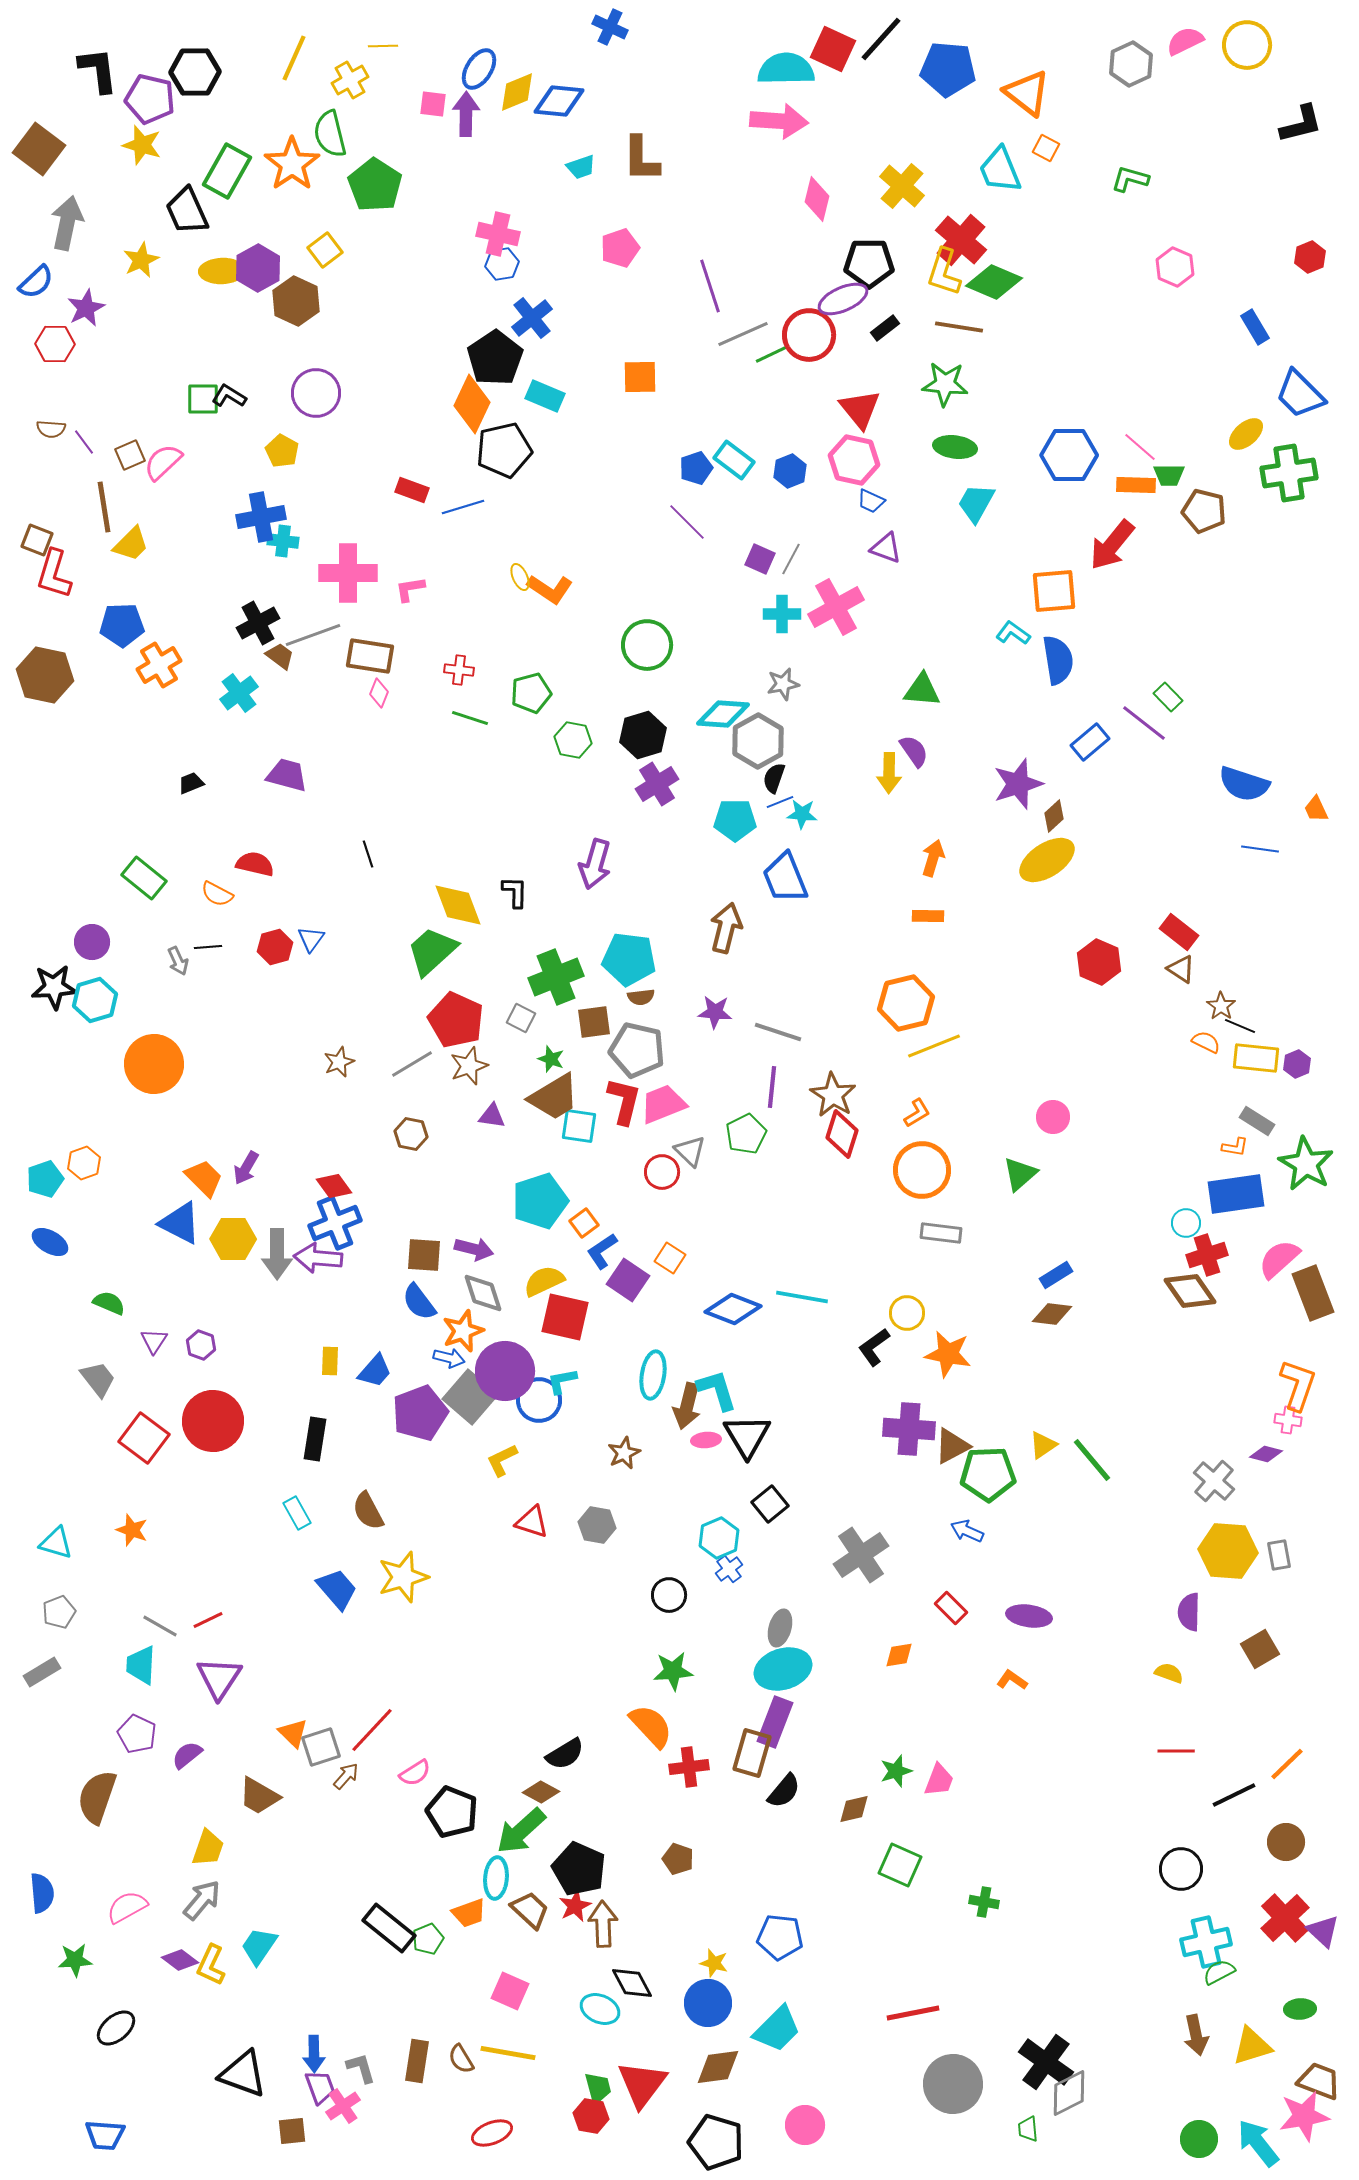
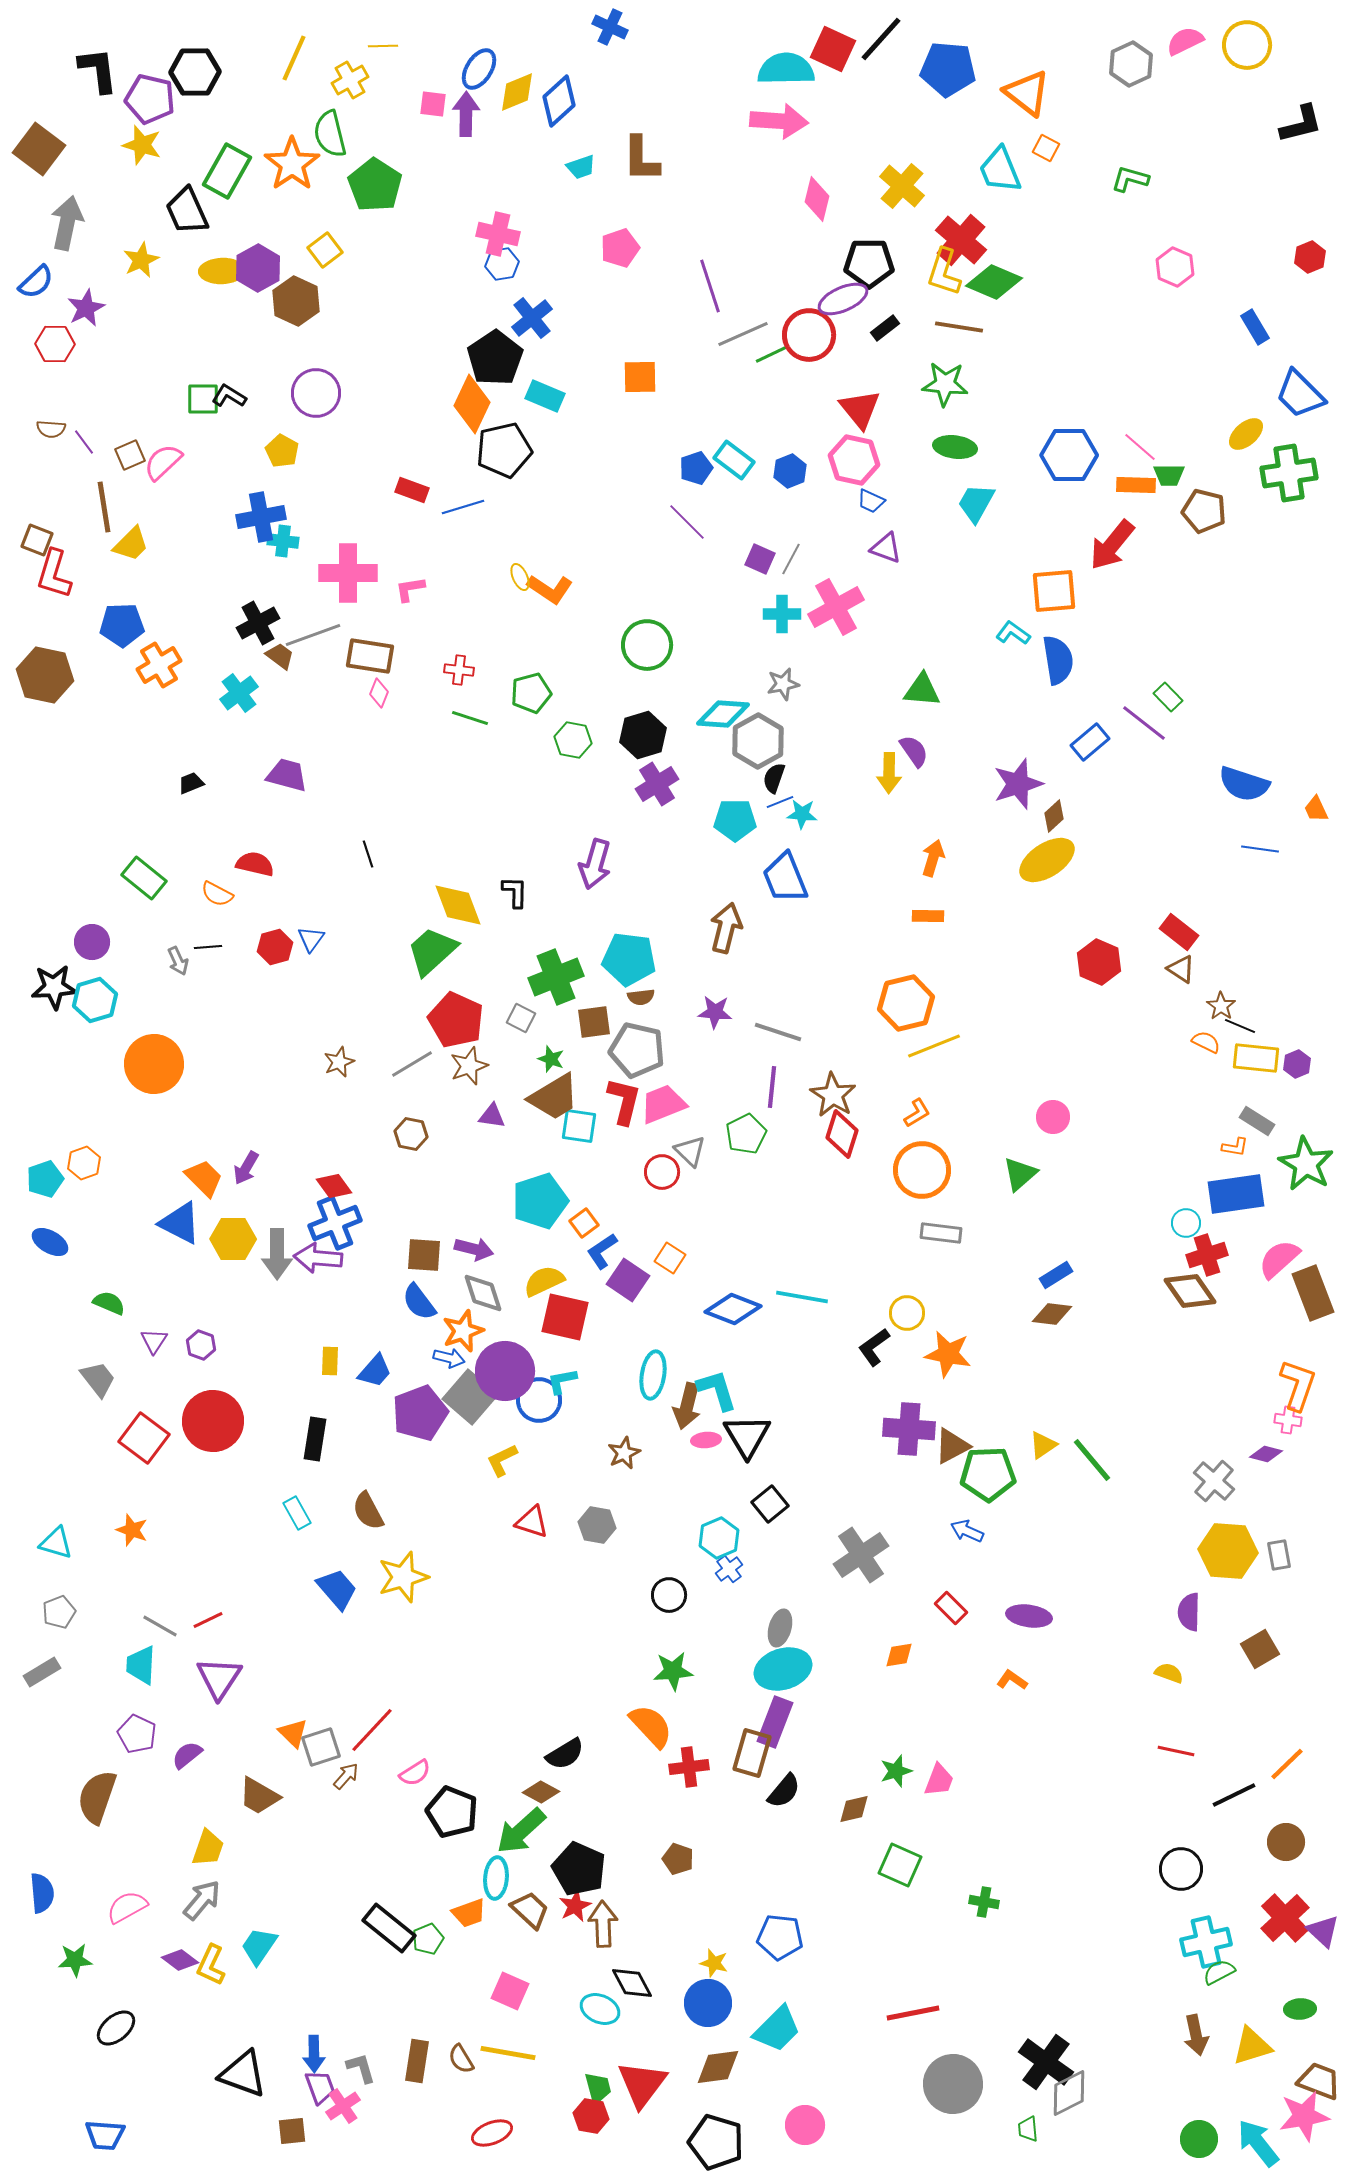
blue diamond at (559, 101): rotated 48 degrees counterclockwise
red line at (1176, 1751): rotated 12 degrees clockwise
